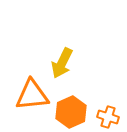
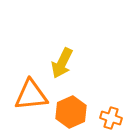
orange triangle: moved 1 px left
orange cross: moved 3 px right, 1 px down
